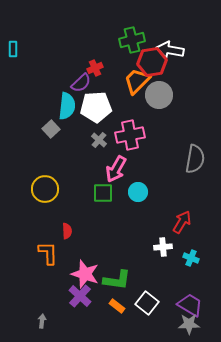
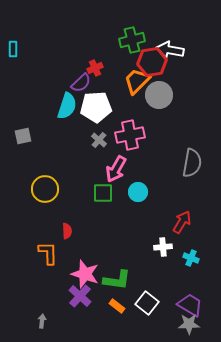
cyan semicircle: rotated 12 degrees clockwise
gray square: moved 28 px left, 7 px down; rotated 30 degrees clockwise
gray semicircle: moved 3 px left, 4 px down
